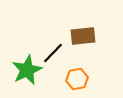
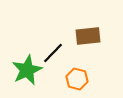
brown rectangle: moved 5 px right
orange hexagon: rotated 25 degrees clockwise
